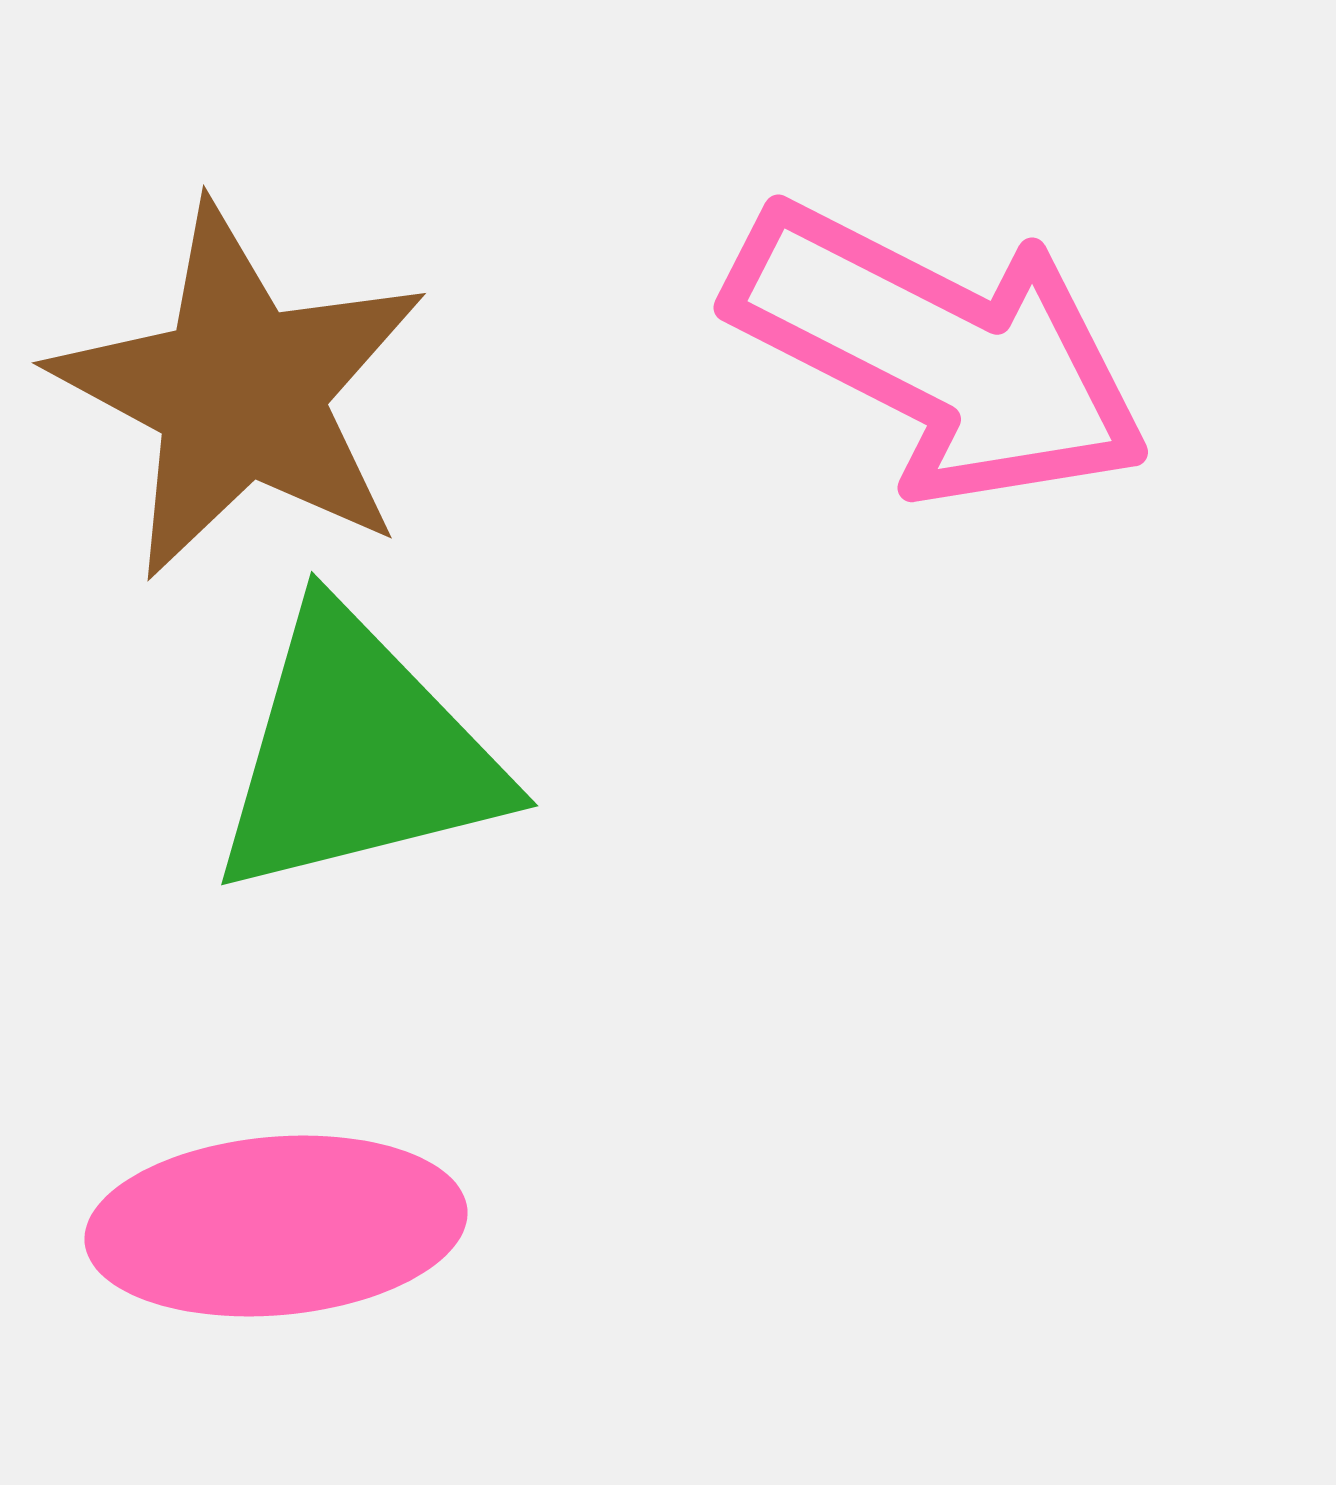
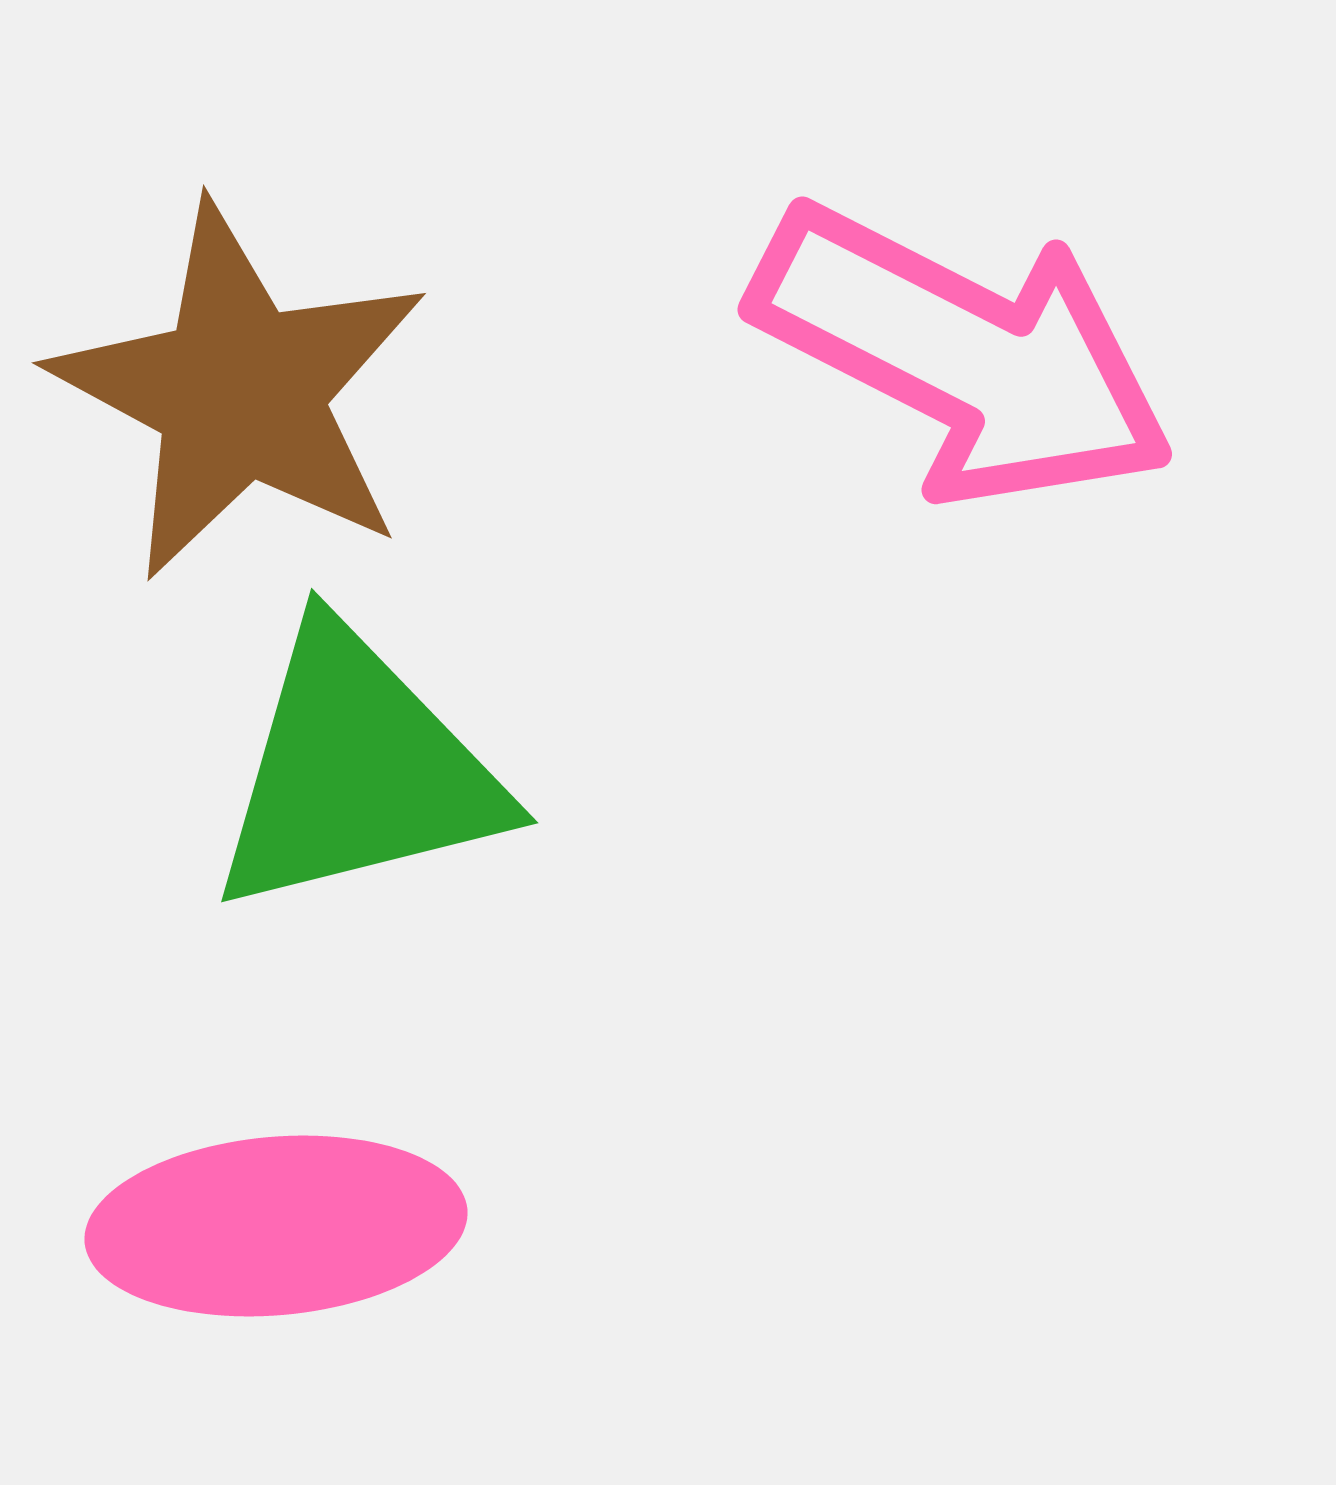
pink arrow: moved 24 px right, 2 px down
green triangle: moved 17 px down
